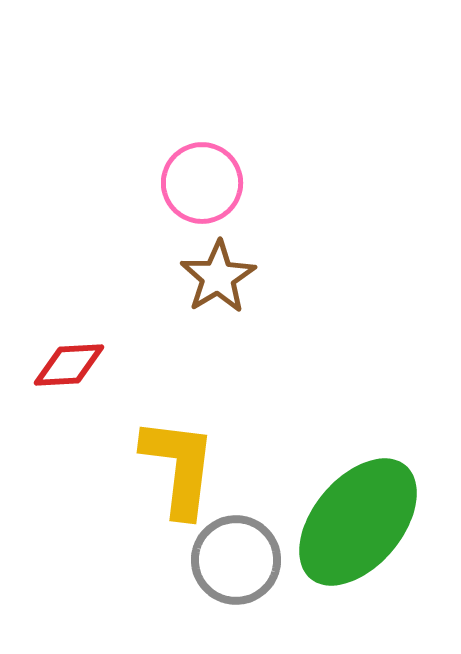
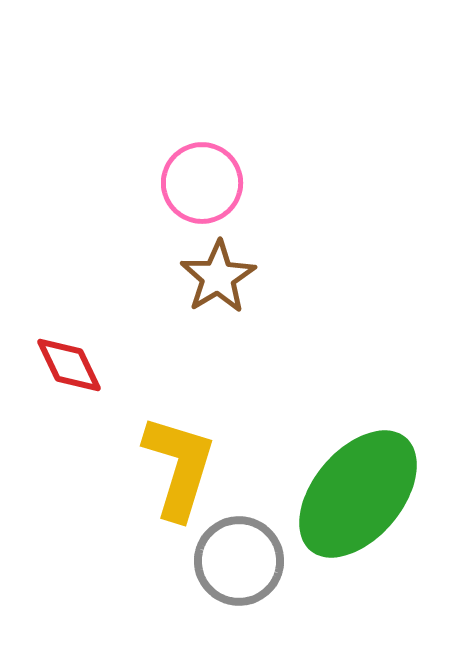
red diamond: rotated 68 degrees clockwise
yellow L-shape: rotated 10 degrees clockwise
green ellipse: moved 28 px up
gray circle: moved 3 px right, 1 px down
